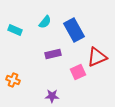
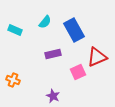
purple star: moved 1 px right; rotated 24 degrees clockwise
